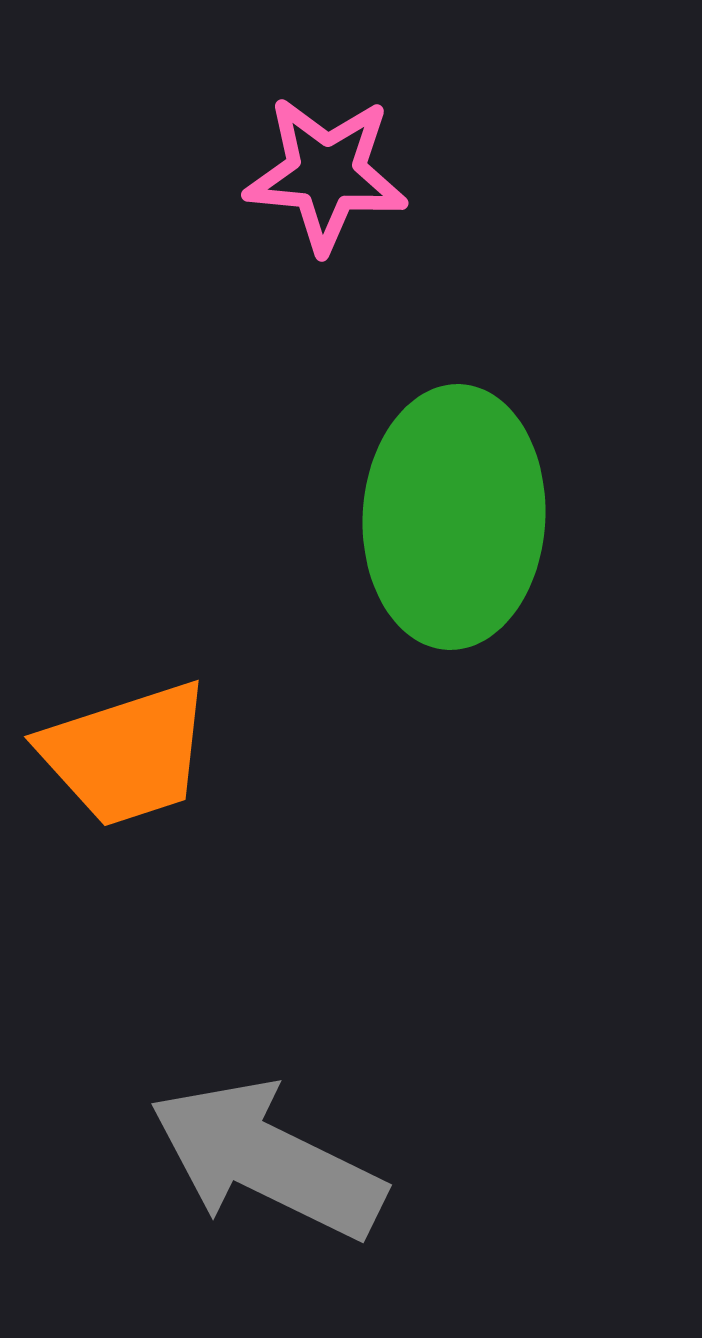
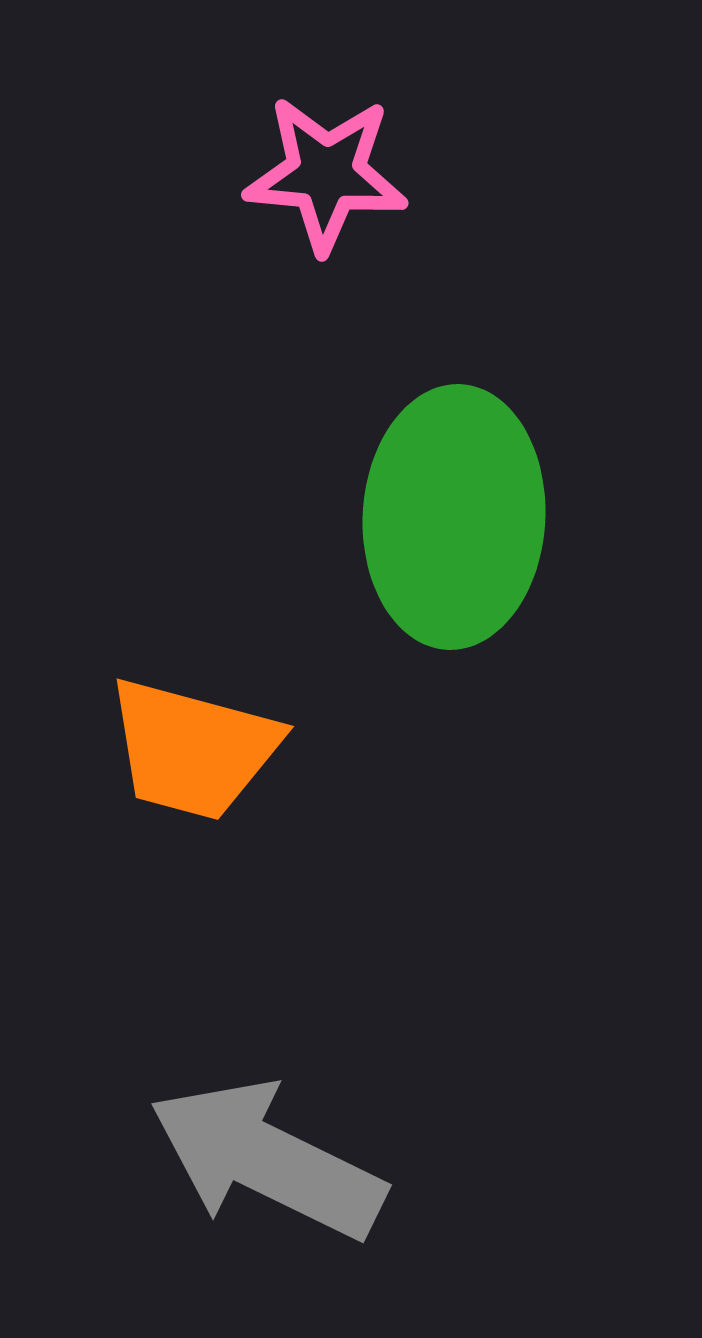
orange trapezoid: moved 67 px right, 5 px up; rotated 33 degrees clockwise
